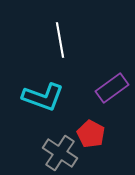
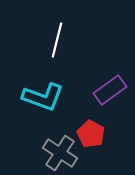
white line: moved 3 px left; rotated 24 degrees clockwise
purple rectangle: moved 2 px left, 2 px down
